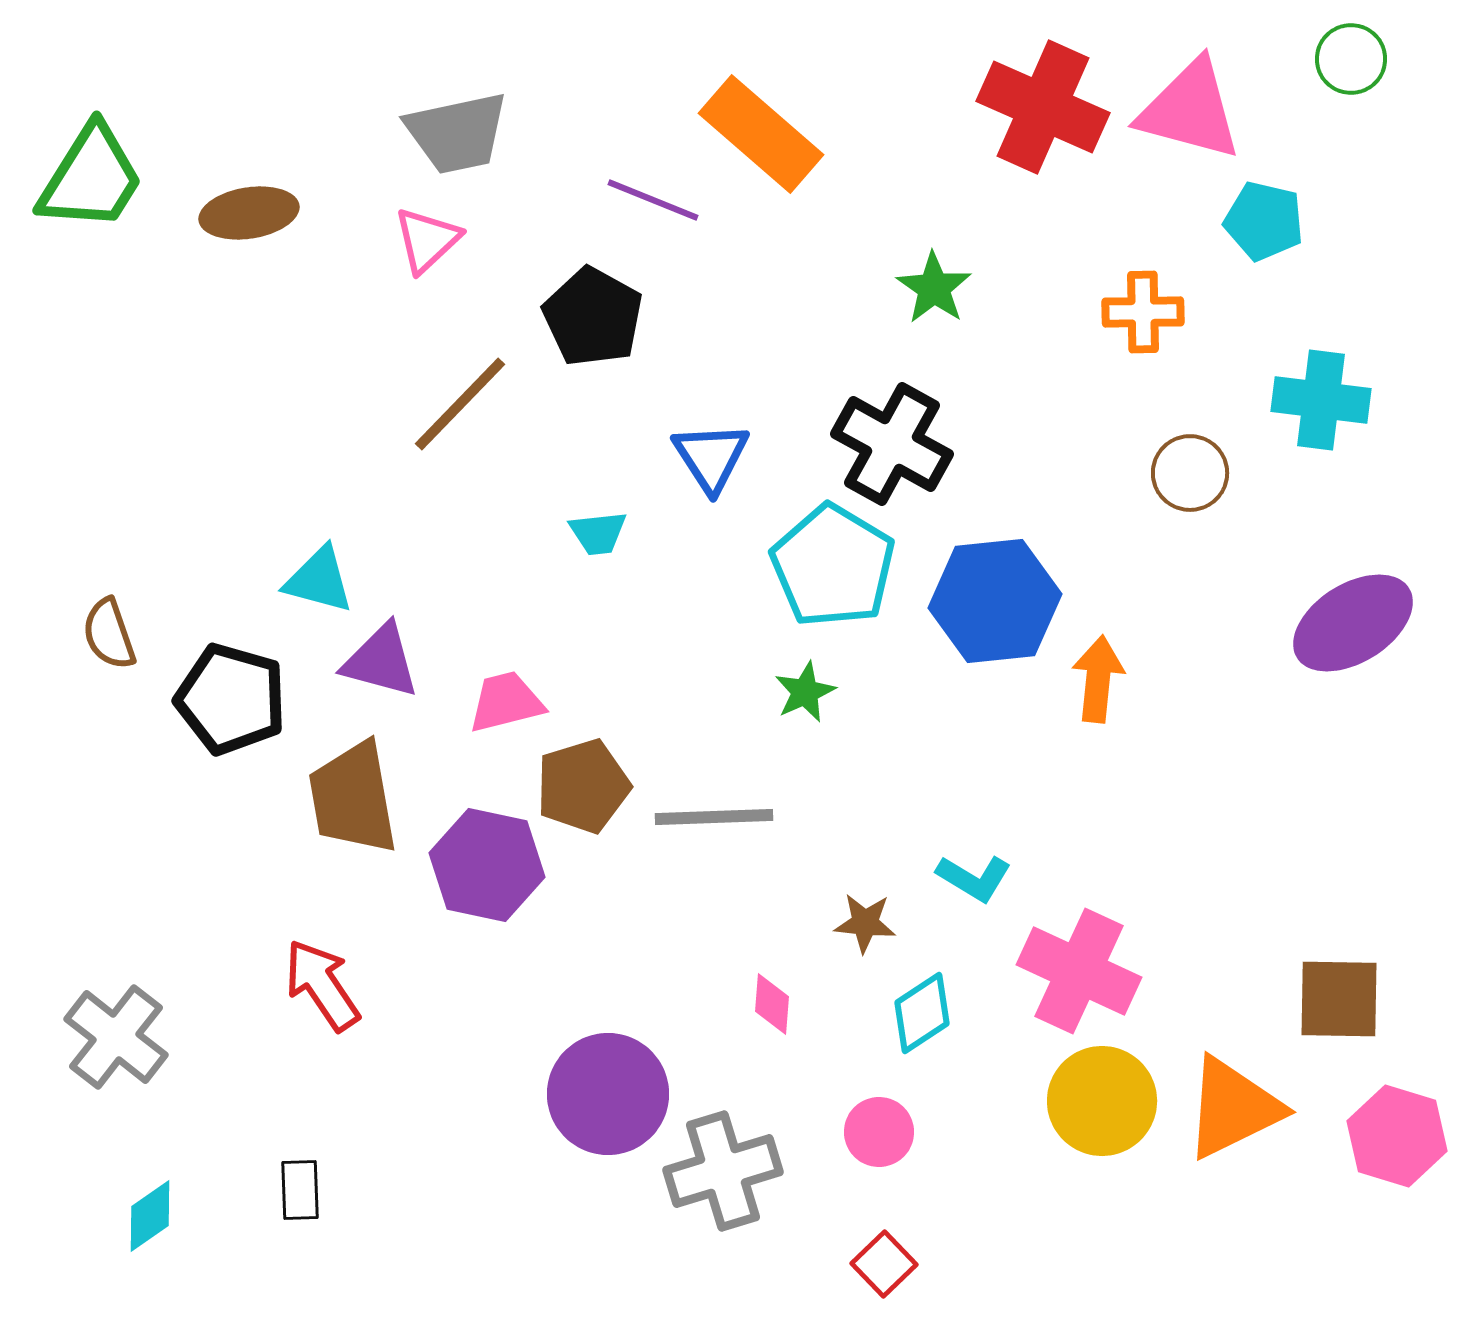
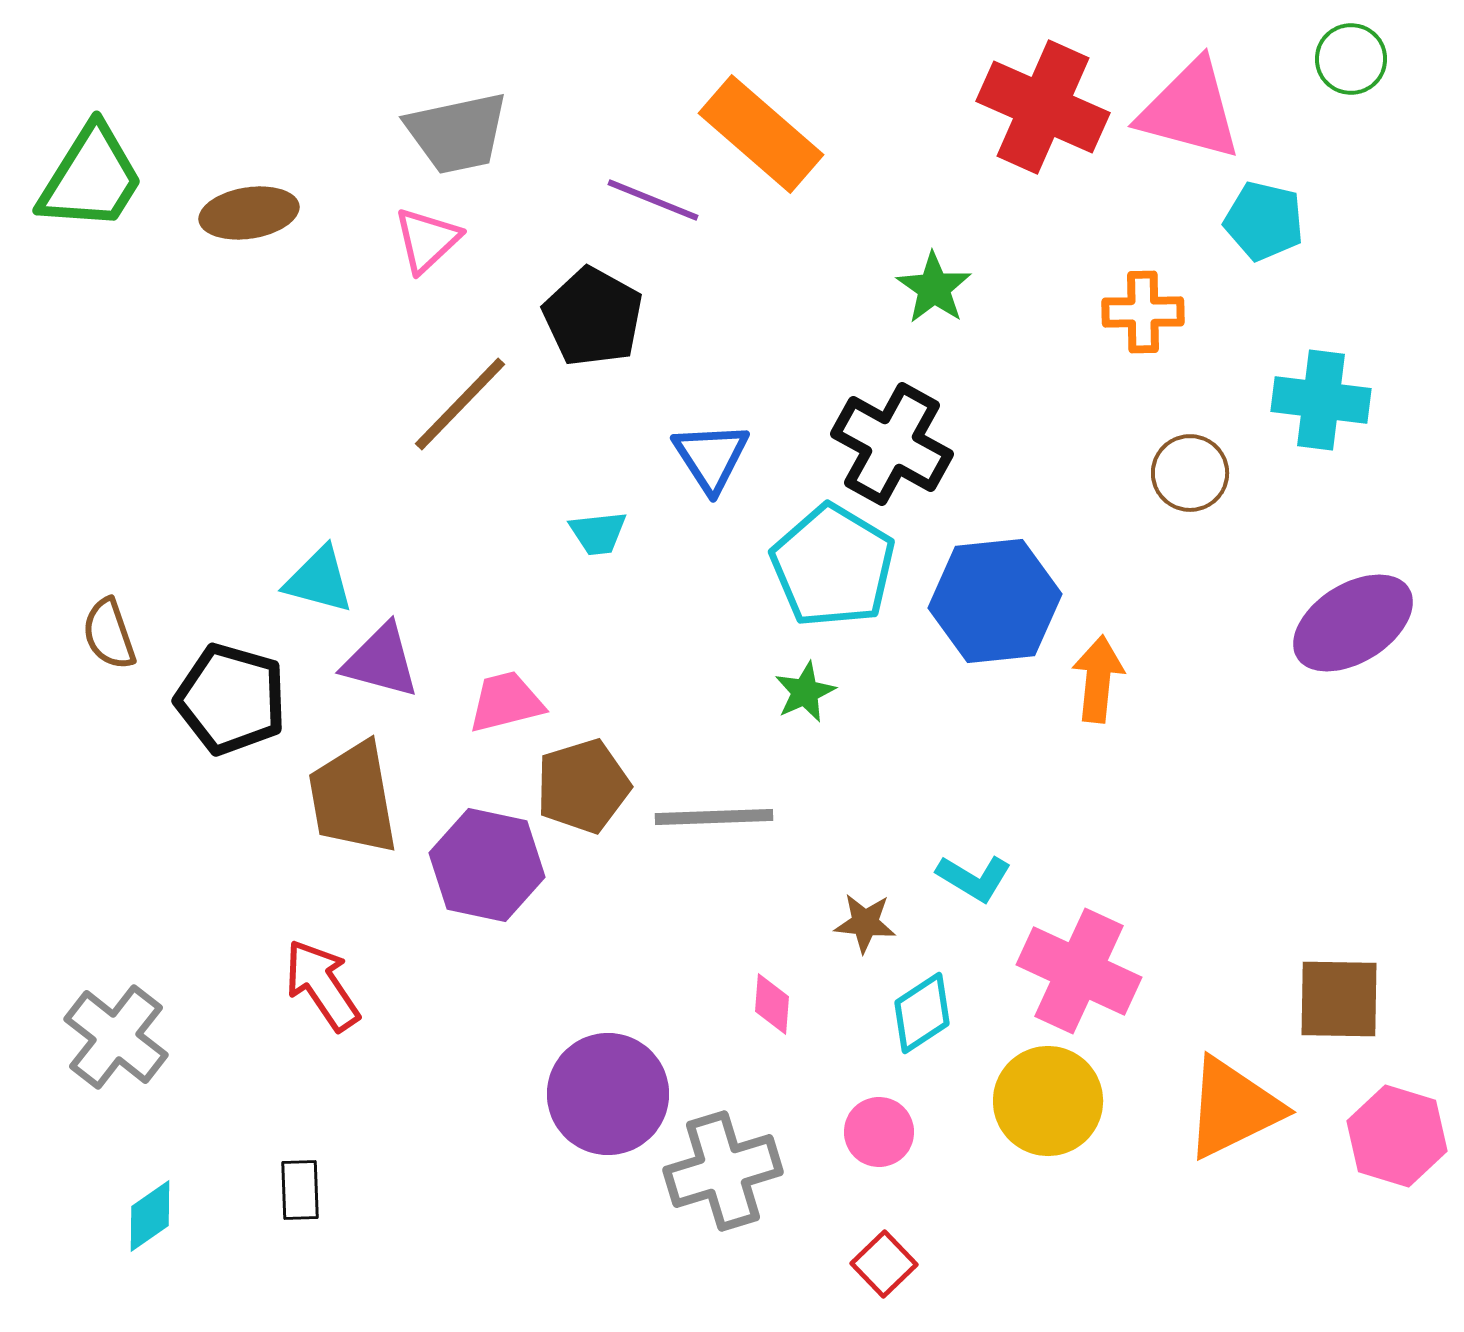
yellow circle at (1102, 1101): moved 54 px left
